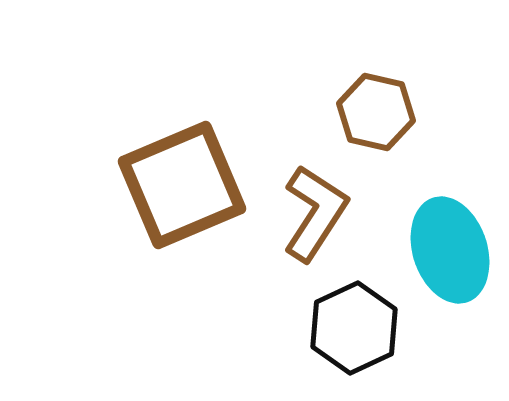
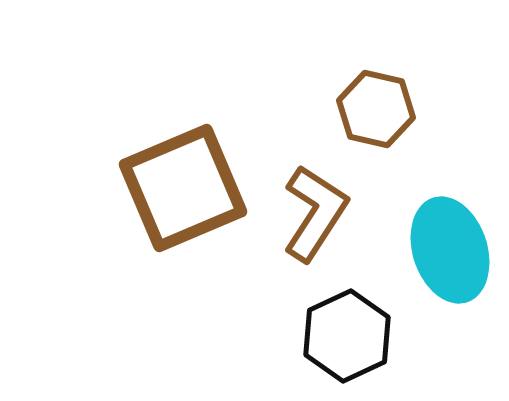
brown hexagon: moved 3 px up
brown square: moved 1 px right, 3 px down
black hexagon: moved 7 px left, 8 px down
